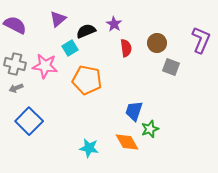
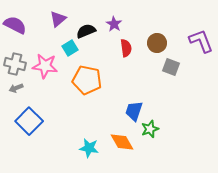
purple L-shape: moved 1 px down; rotated 44 degrees counterclockwise
orange diamond: moved 5 px left
